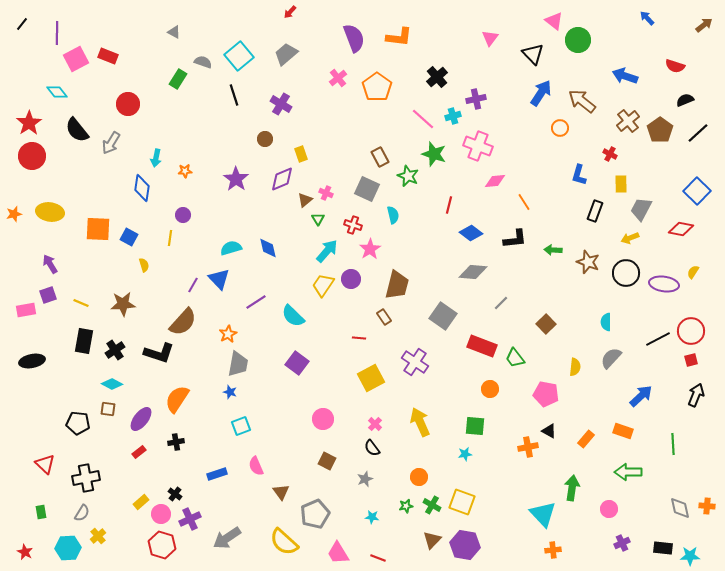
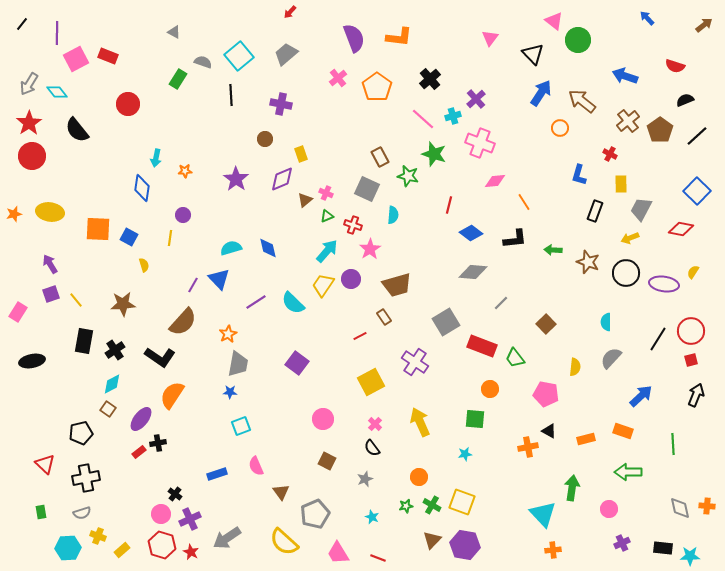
black cross at (437, 77): moved 7 px left, 2 px down
black line at (234, 95): moved 3 px left; rotated 15 degrees clockwise
purple cross at (476, 99): rotated 30 degrees counterclockwise
purple cross at (281, 104): rotated 20 degrees counterclockwise
black line at (698, 133): moved 1 px left, 3 px down
gray arrow at (111, 143): moved 82 px left, 59 px up
pink cross at (478, 146): moved 2 px right, 3 px up
green star at (408, 176): rotated 10 degrees counterclockwise
cyan semicircle at (393, 215): rotated 18 degrees clockwise
green triangle at (318, 219): moved 9 px right, 3 px up; rotated 40 degrees clockwise
brown trapezoid at (397, 285): rotated 60 degrees clockwise
purple square at (48, 295): moved 3 px right, 1 px up
yellow line at (81, 303): moved 5 px left, 3 px up; rotated 28 degrees clockwise
pink rectangle at (26, 310): moved 8 px left, 2 px down; rotated 48 degrees counterclockwise
cyan semicircle at (293, 316): moved 13 px up
gray square at (443, 316): moved 3 px right, 6 px down; rotated 24 degrees clockwise
red line at (359, 338): moved 1 px right, 2 px up; rotated 32 degrees counterclockwise
black line at (658, 339): rotated 30 degrees counterclockwise
black L-shape at (159, 353): moved 1 px right, 4 px down; rotated 16 degrees clockwise
yellow square at (371, 378): moved 4 px down
cyan diamond at (112, 384): rotated 55 degrees counterclockwise
blue star at (230, 392): rotated 16 degrees counterclockwise
orange semicircle at (177, 399): moved 5 px left, 4 px up
brown square at (108, 409): rotated 28 degrees clockwise
black pentagon at (78, 423): moved 3 px right, 10 px down; rotated 20 degrees counterclockwise
green square at (475, 426): moved 7 px up
orange rectangle at (586, 439): rotated 36 degrees clockwise
black cross at (176, 442): moved 18 px left, 1 px down
yellow rectangle at (141, 502): moved 19 px left, 48 px down
gray semicircle at (82, 513): rotated 42 degrees clockwise
cyan star at (372, 517): rotated 16 degrees clockwise
yellow cross at (98, 536): rotated 28 degrees counterclockwise
red star at (25, 552): moved 166 px right
